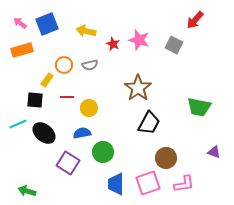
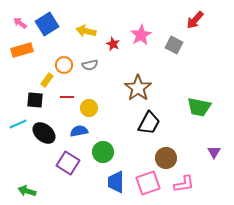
blue square: rotated 10 degrees counterclockwise
pink star: moved 2 px right, 5 px up; rotated 25 degrees clockwise
blue semicircle: moved 3 px left, 2 px up
purple triangle: rotated 40 degrees clockwise
blue trapezoid: moved 2 px up
